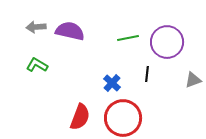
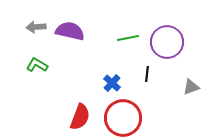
gray triangle: moved 2 px left, 7 px down
